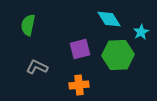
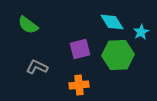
cyan diamond: moved 3 px right, 3 px down
green semicircle: rotated 65 degrees counterclockwise
